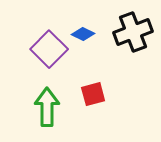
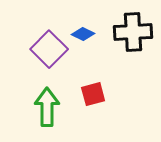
black cross: rotated 18 degrees clockwise
